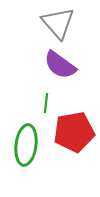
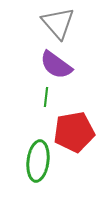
purple semicircle: moved 4 px left
green line: moved 6 px up
green ellipse: moved 12 px right, 16 px down
